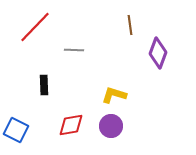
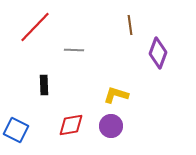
yellow L-shape: moved 2 px right
